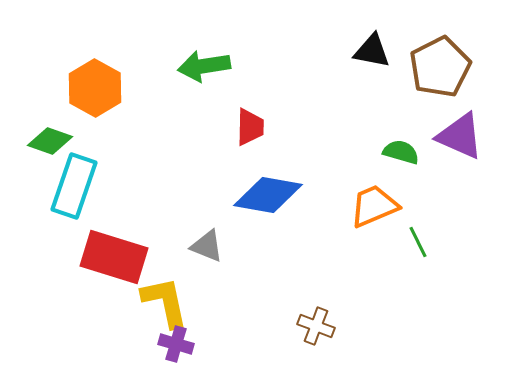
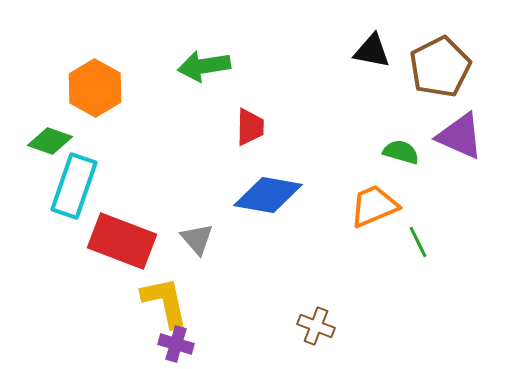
gray triangle: moved 10 px left, 7 px up; rotated 27 degrees clockwise
red rectangle: moved 8 px right, 16 px up; rotated 4 degrees clockwise
